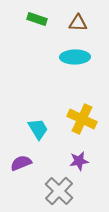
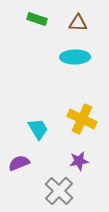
purple semicircle: moved 2 px left
